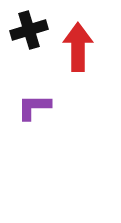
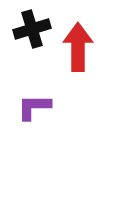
black cross: moved 3 px right, 1 px up
